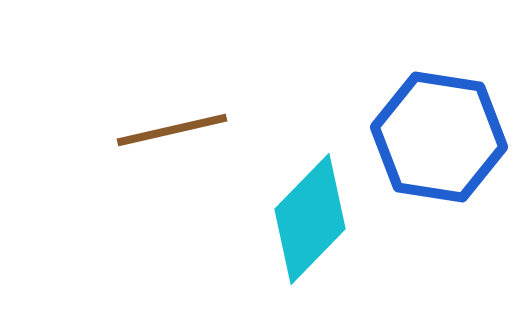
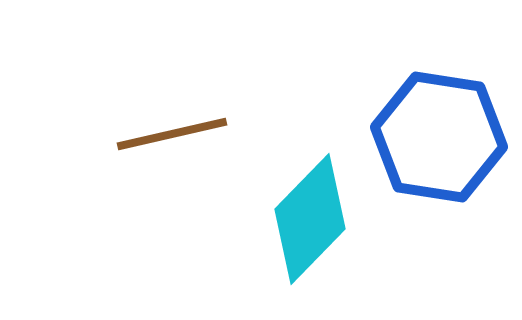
brown line: moved 4 px down
